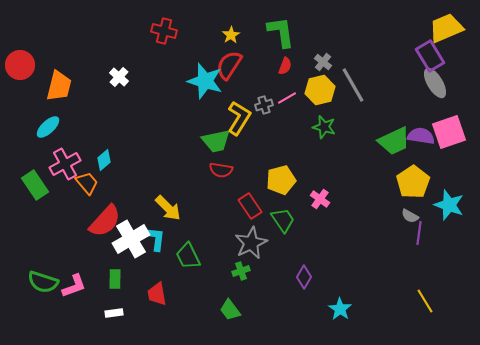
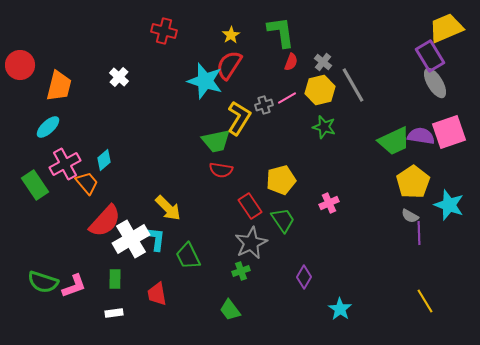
red semicircle at (285, 66): moved 6 px right, 4 px up
pink cross at (320, 199): moved 9 px right, 4 px down; rotated 30 degrees clockwise
purple line at (419, 233): rotated 10 degrees counterclockwise
